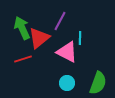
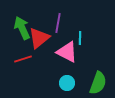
purple line: moved 2 px left, 2 px down; rotated 18 degrees counterclockwise
